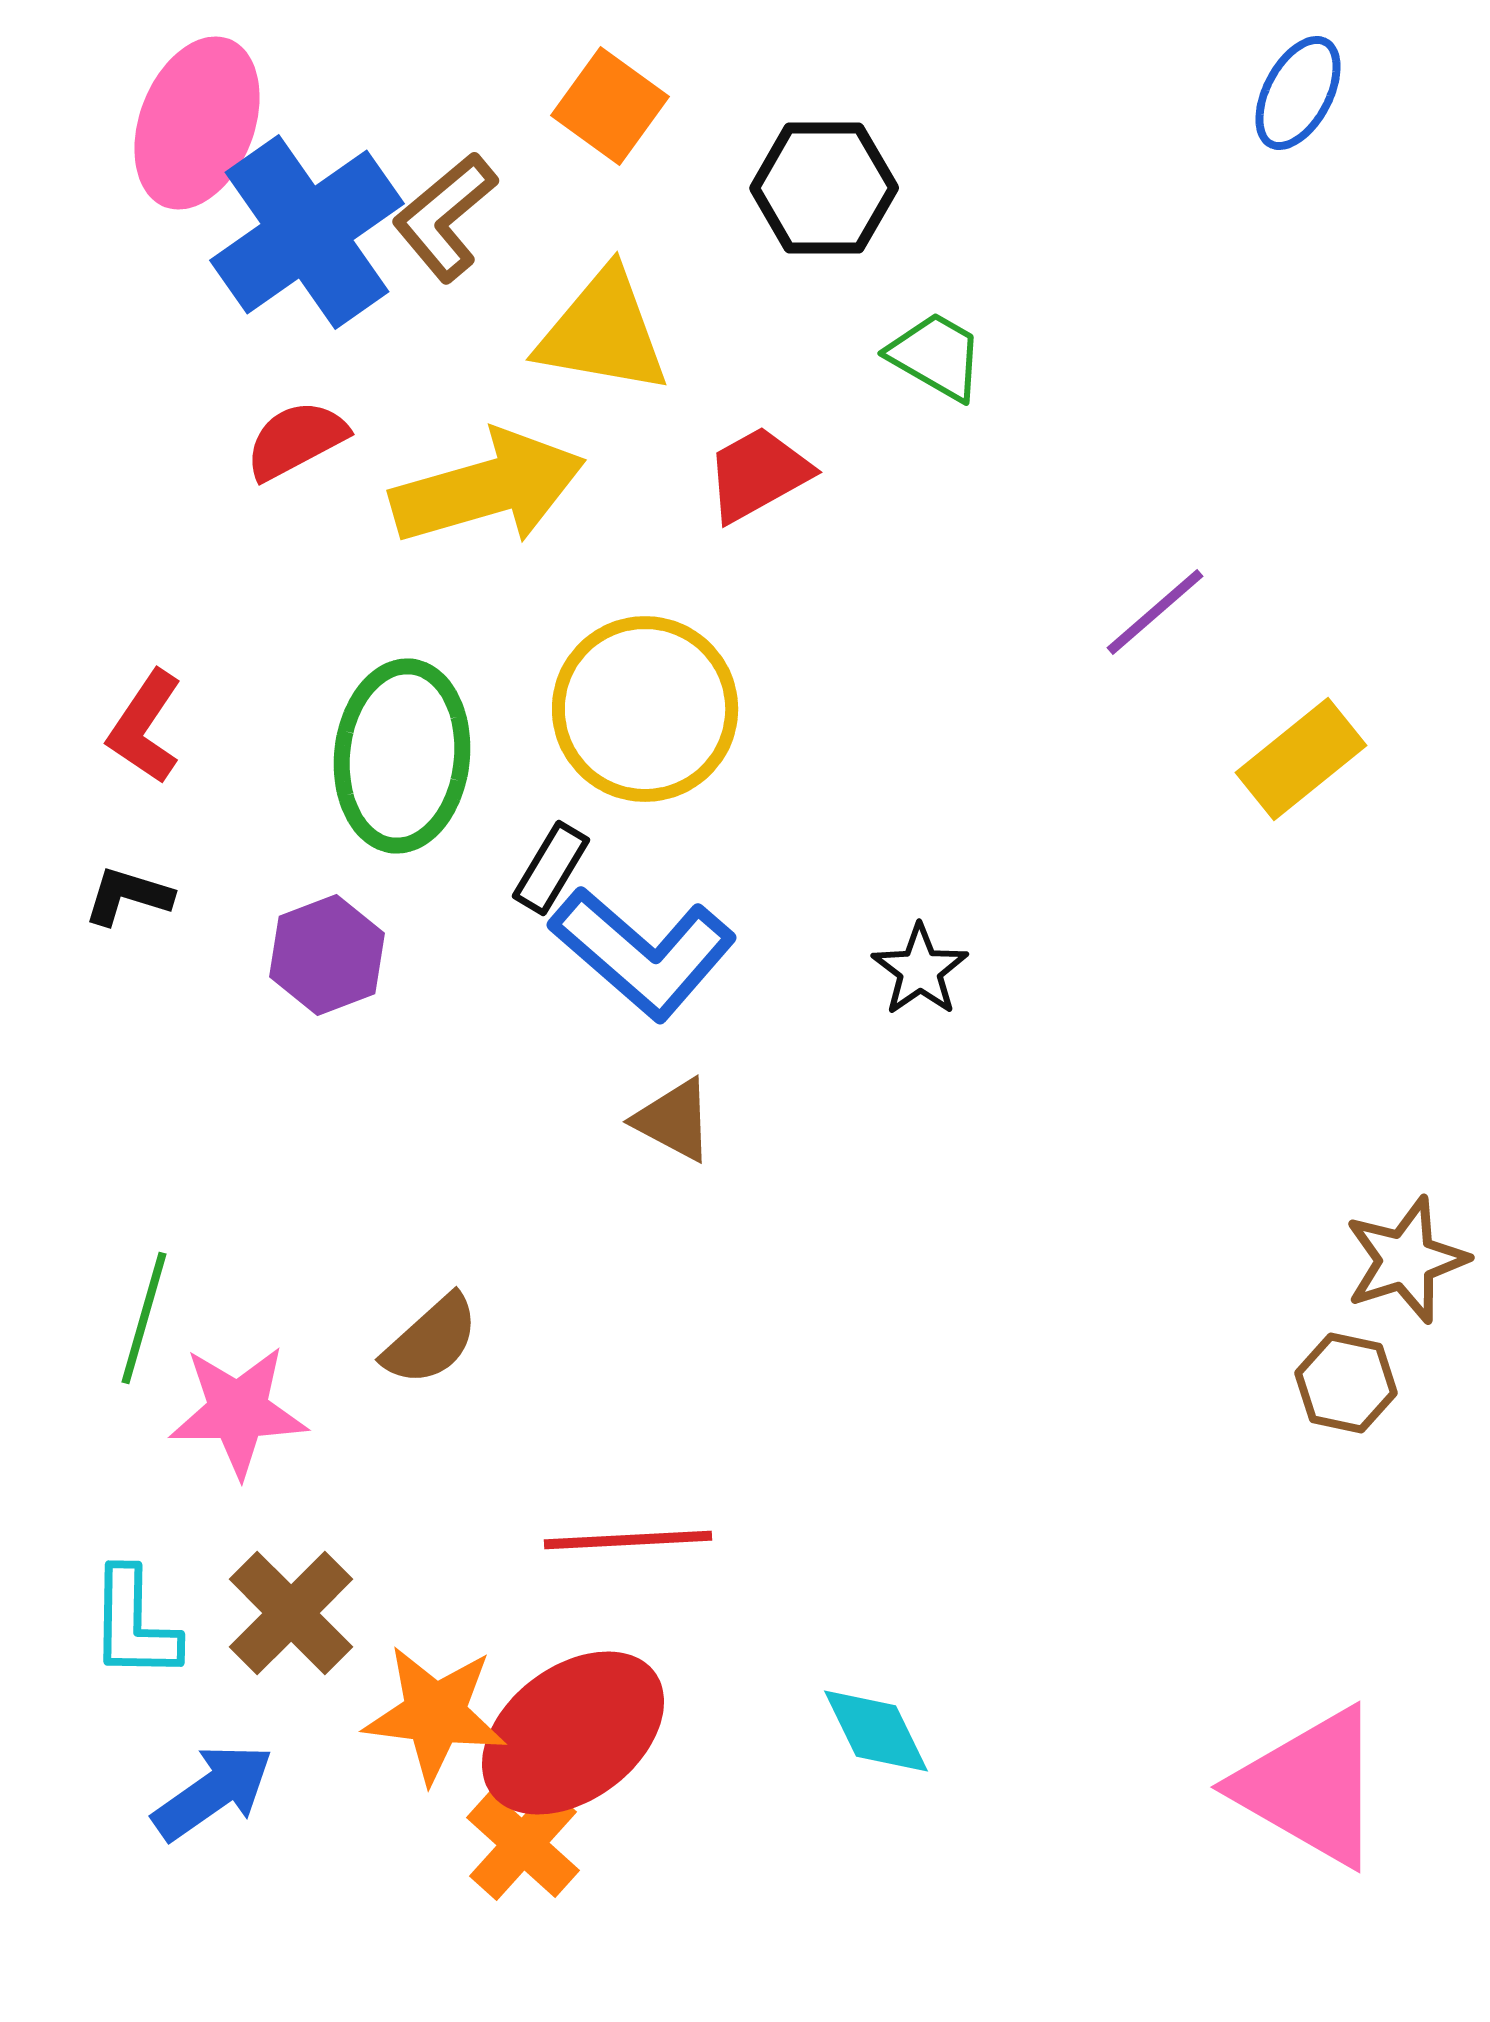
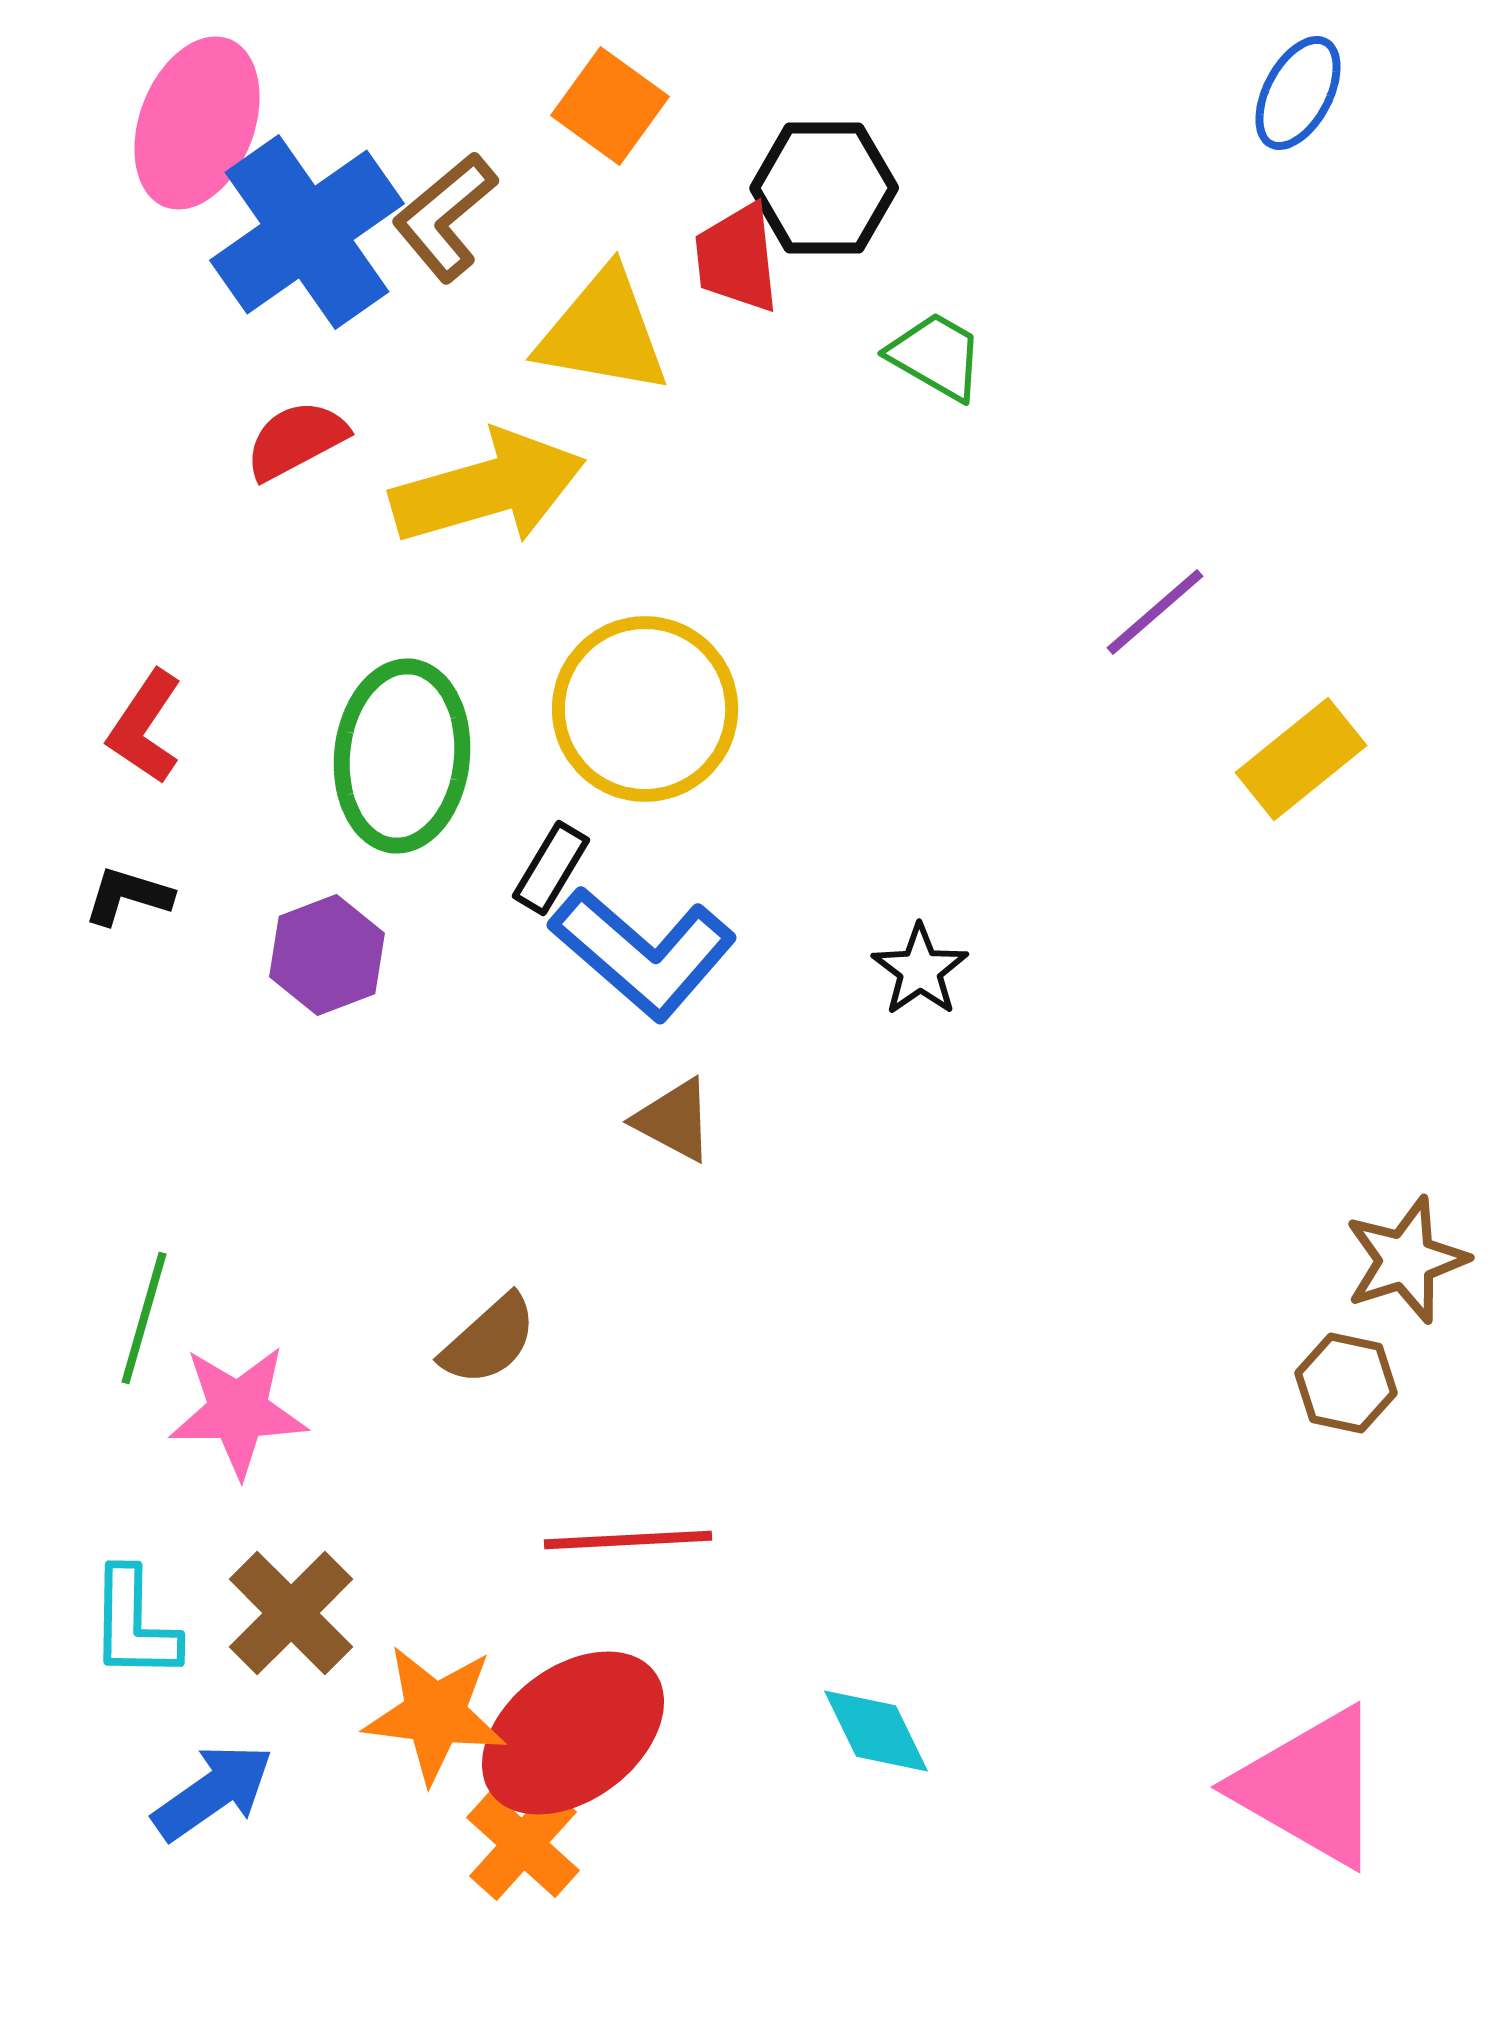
red trapezoid: moved 21 px left, 216 px up; rotated 67 degrees counterclockwise
brown semicircle: moved 58 px right
